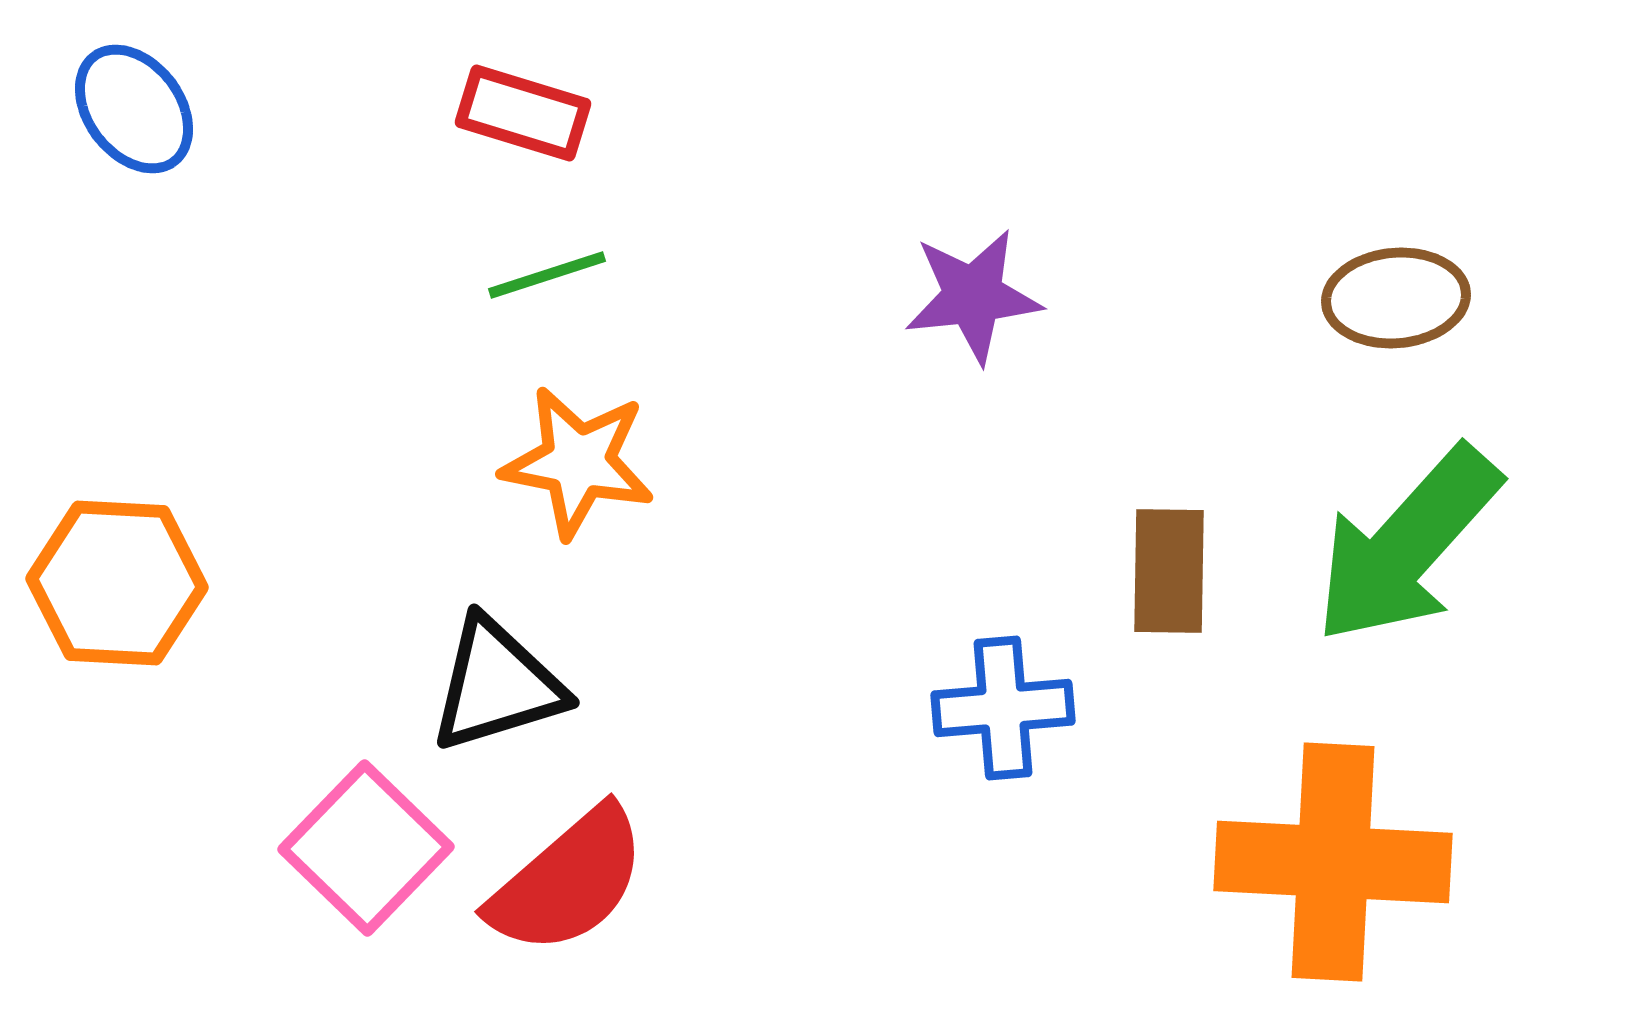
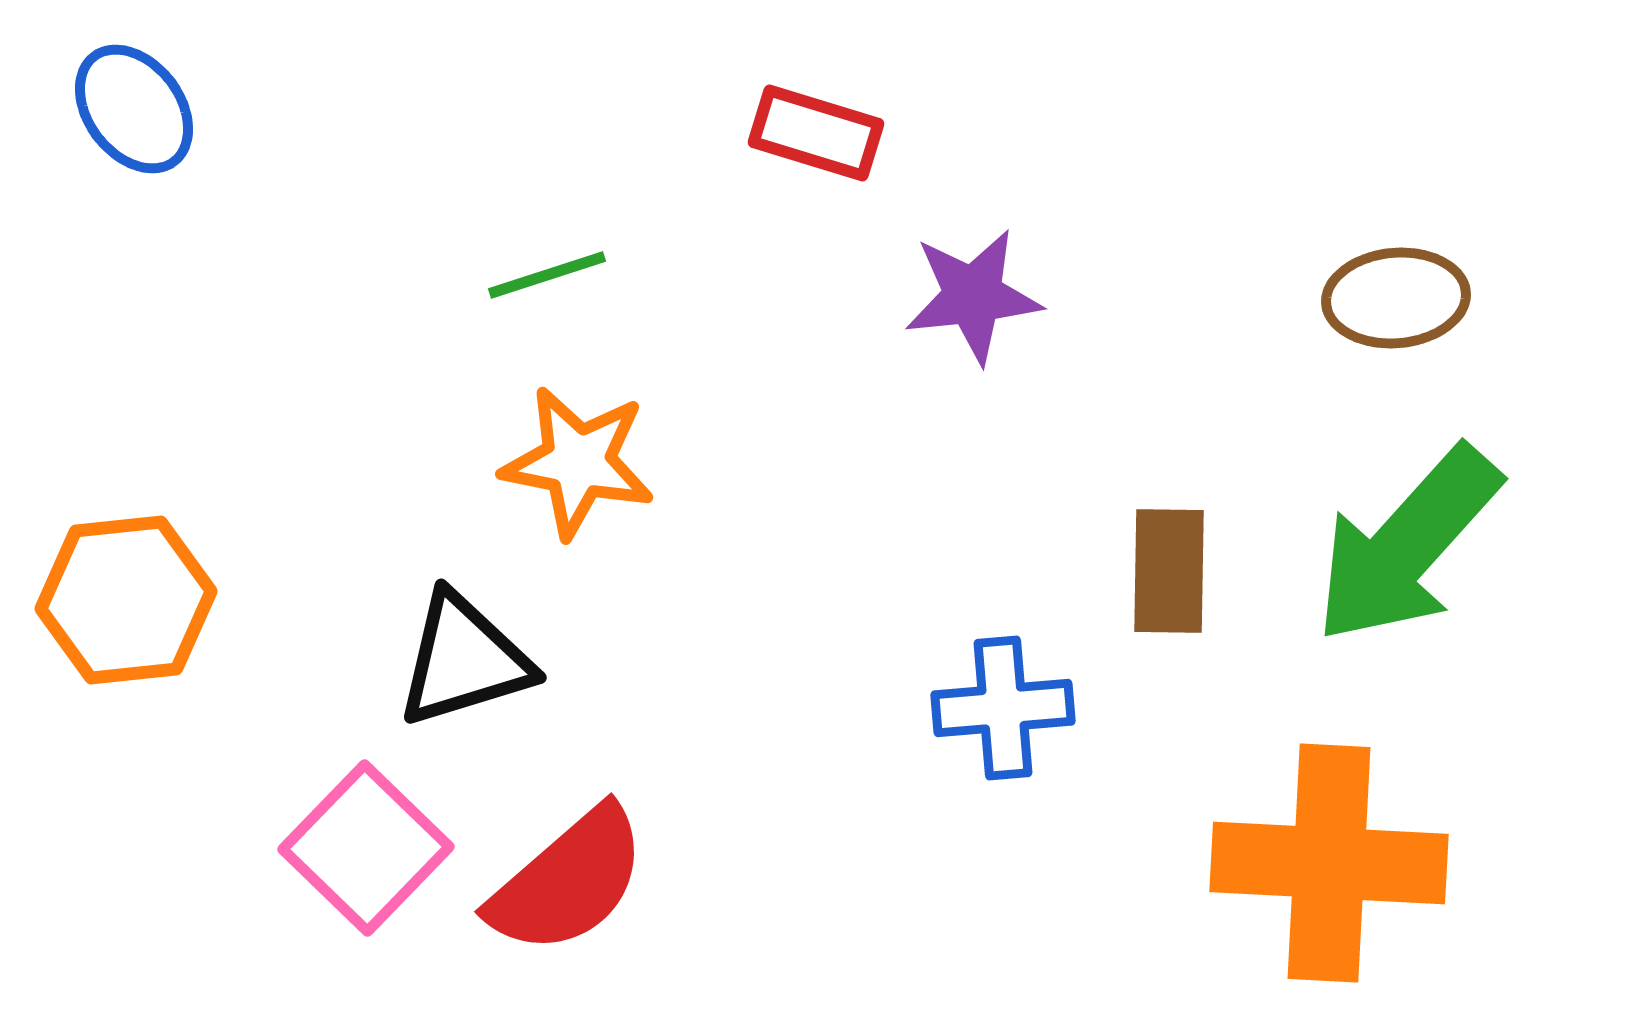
red rectangle: moved 293 px right, 20 px down
orange hexagon: moved 9 px right, 17 px down; rotated 9 degrees counterclockwise
black triangle: moved 33 px left, 25 px up
orange cross: moved 4 px left, 1 px down
